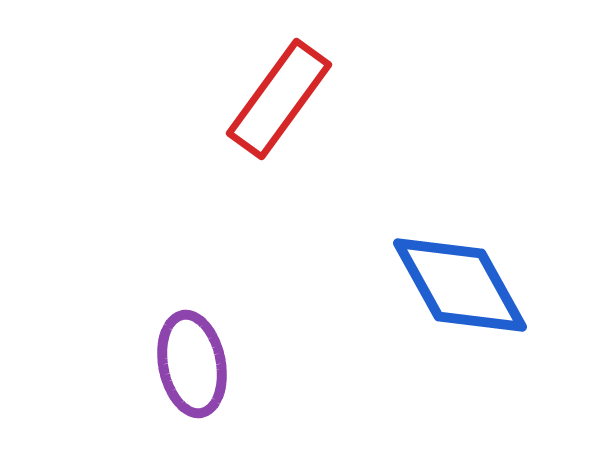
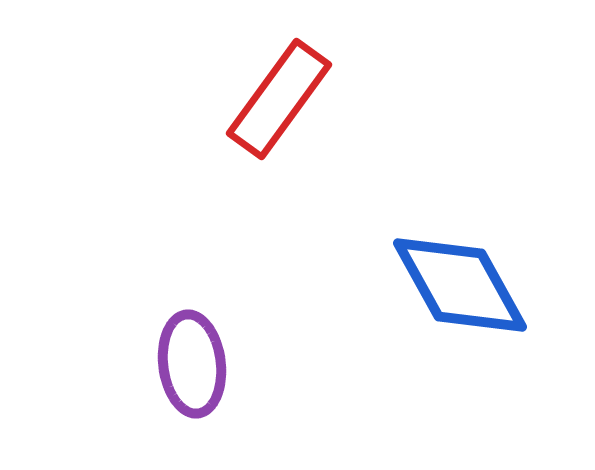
purple ellipse: rotated 4 degrees clockwise
